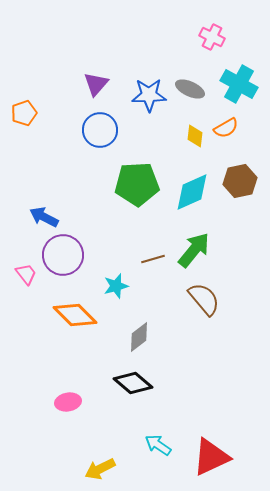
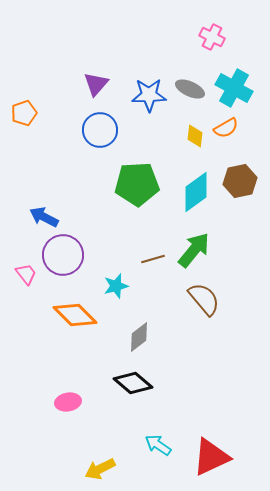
cyan cross: moved 5 px left, 4 px down
cyan diamond: moved 4 px right; rotated 12 degrees counterclockwise
